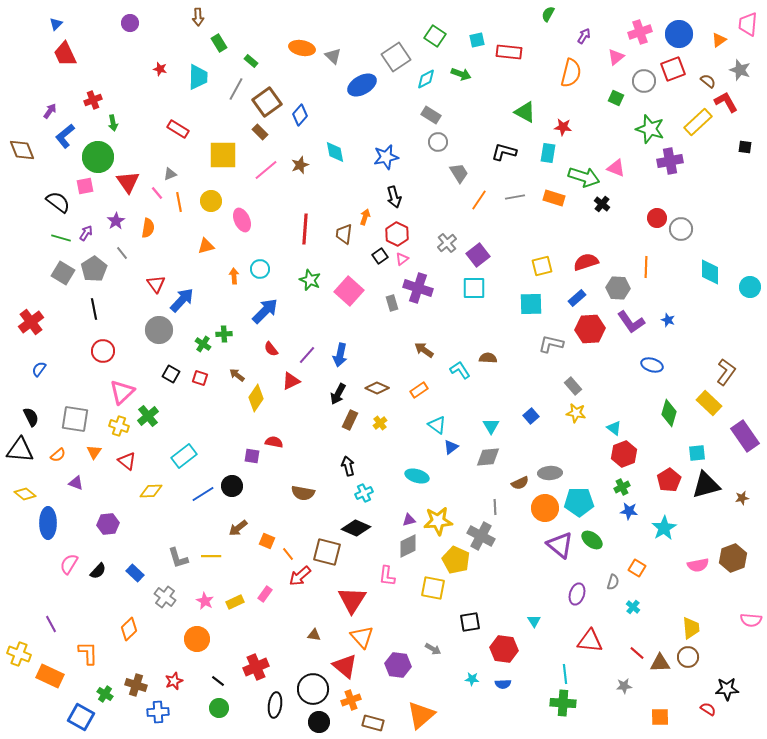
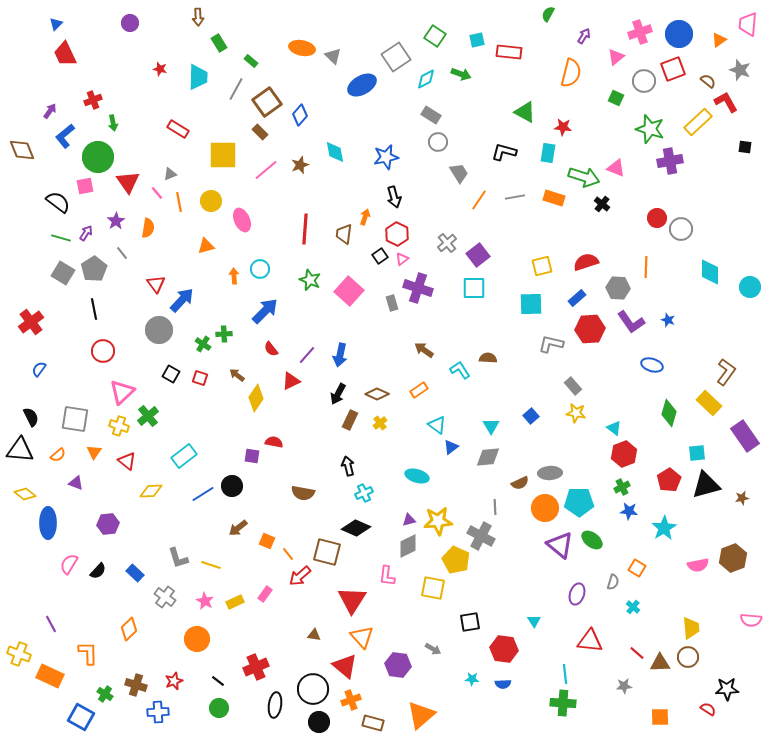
brown diamond at (377, 388): moved 6 px down
yellow line at (211, 556): moved 9 px down; rotated 18 degrees clockwise
